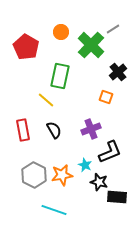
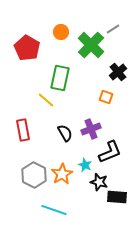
red pentagon: moved 1 px right, 1 px down
green rectangle: moved 2 px down
black semicircle: moved 11 px right, 3 px down
orange star: moved 1 px up; rotated 20 degrees counterclockwise
